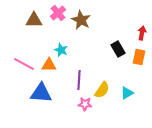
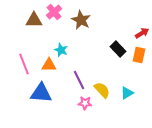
pink cross: moved 4 px left, 1 px up
red arrow: rotated 48 degrees clockwise
black rectangle: rotated 14 degrees counterclockwise
orange rectangle: moved 2 px up
pink line: rotated 40 degrees clockwise
purple line: rotated 30 degrees counterclockwise
yellow semicircle: rotated 78 degrees counterclockwise
pink star: moved 1 px up
